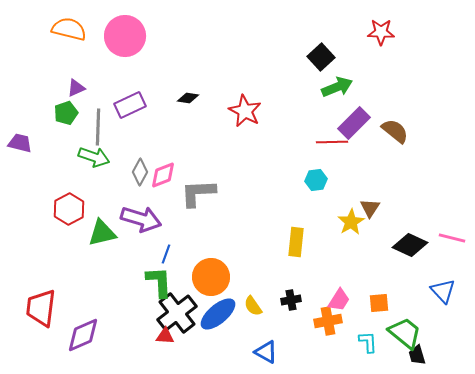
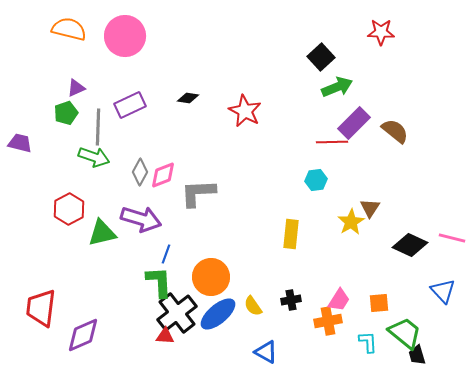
yellow rectangle at (296, 242): moved 5 px left, 8 px up
